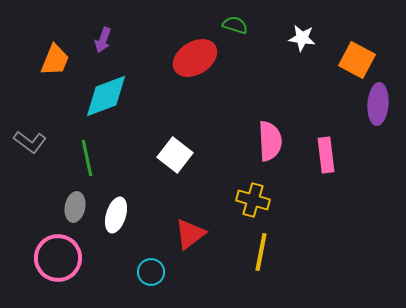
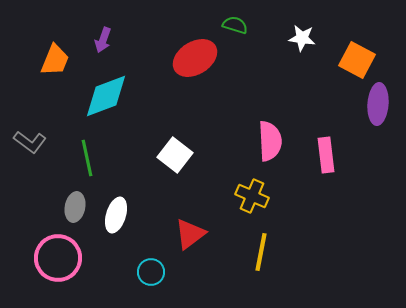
yellow cross: moved 1 px left, 4 px up; rotated 8 degrees clockwise
